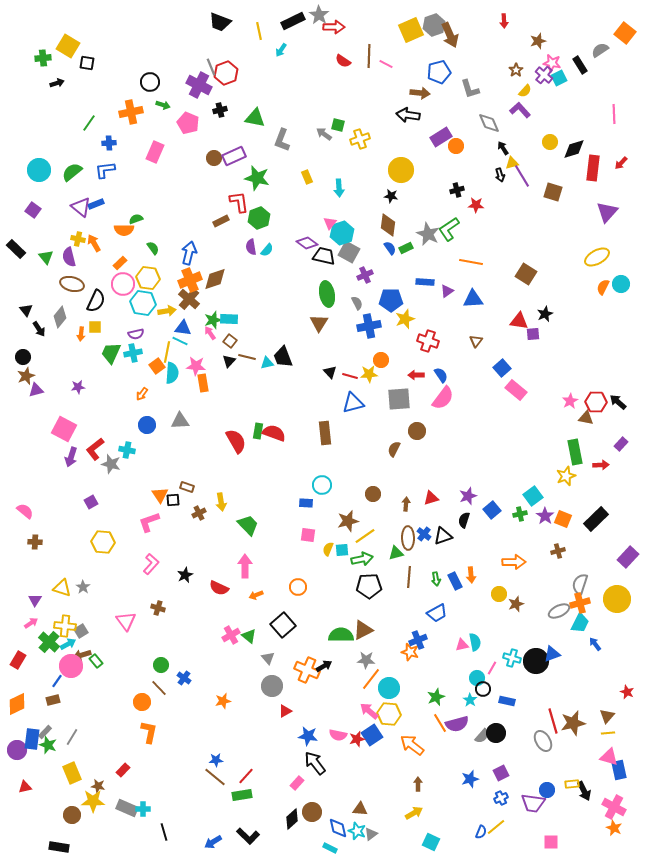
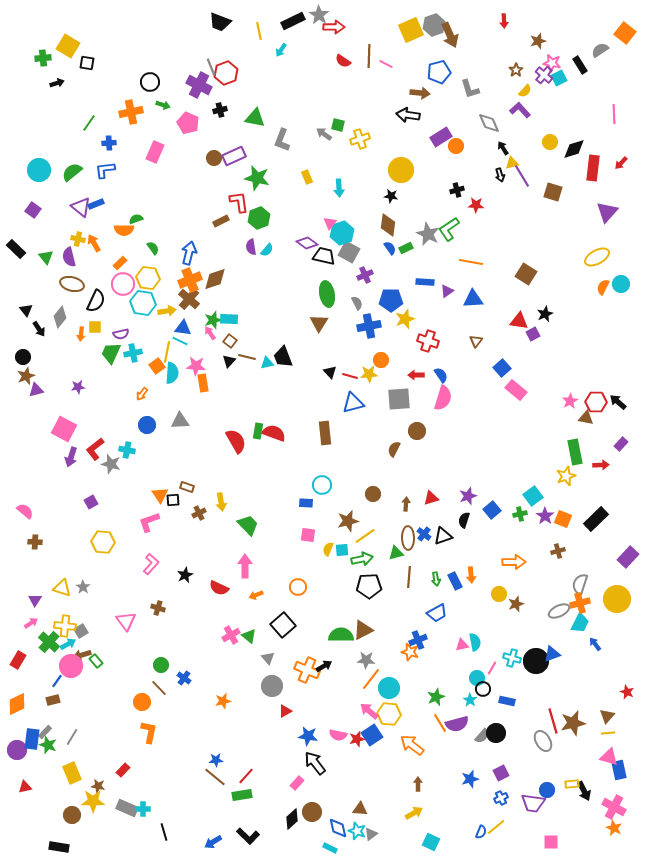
purple semicircle at (136, 334): moved 15 px left
purple square at (533, 334): rotated 24 degrees counterclockwise
pink semicircle at (443, 398): rotated 20 degrees counterclockwise
